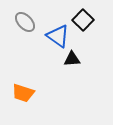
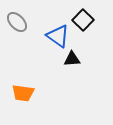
gray ellipse: moved 8 px left
orange trapezoid: rotated 10 degrees counterclockwise
